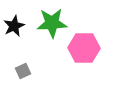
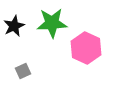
pink hexagon: moved 2 px right; rotated 24 degrees clockwise
